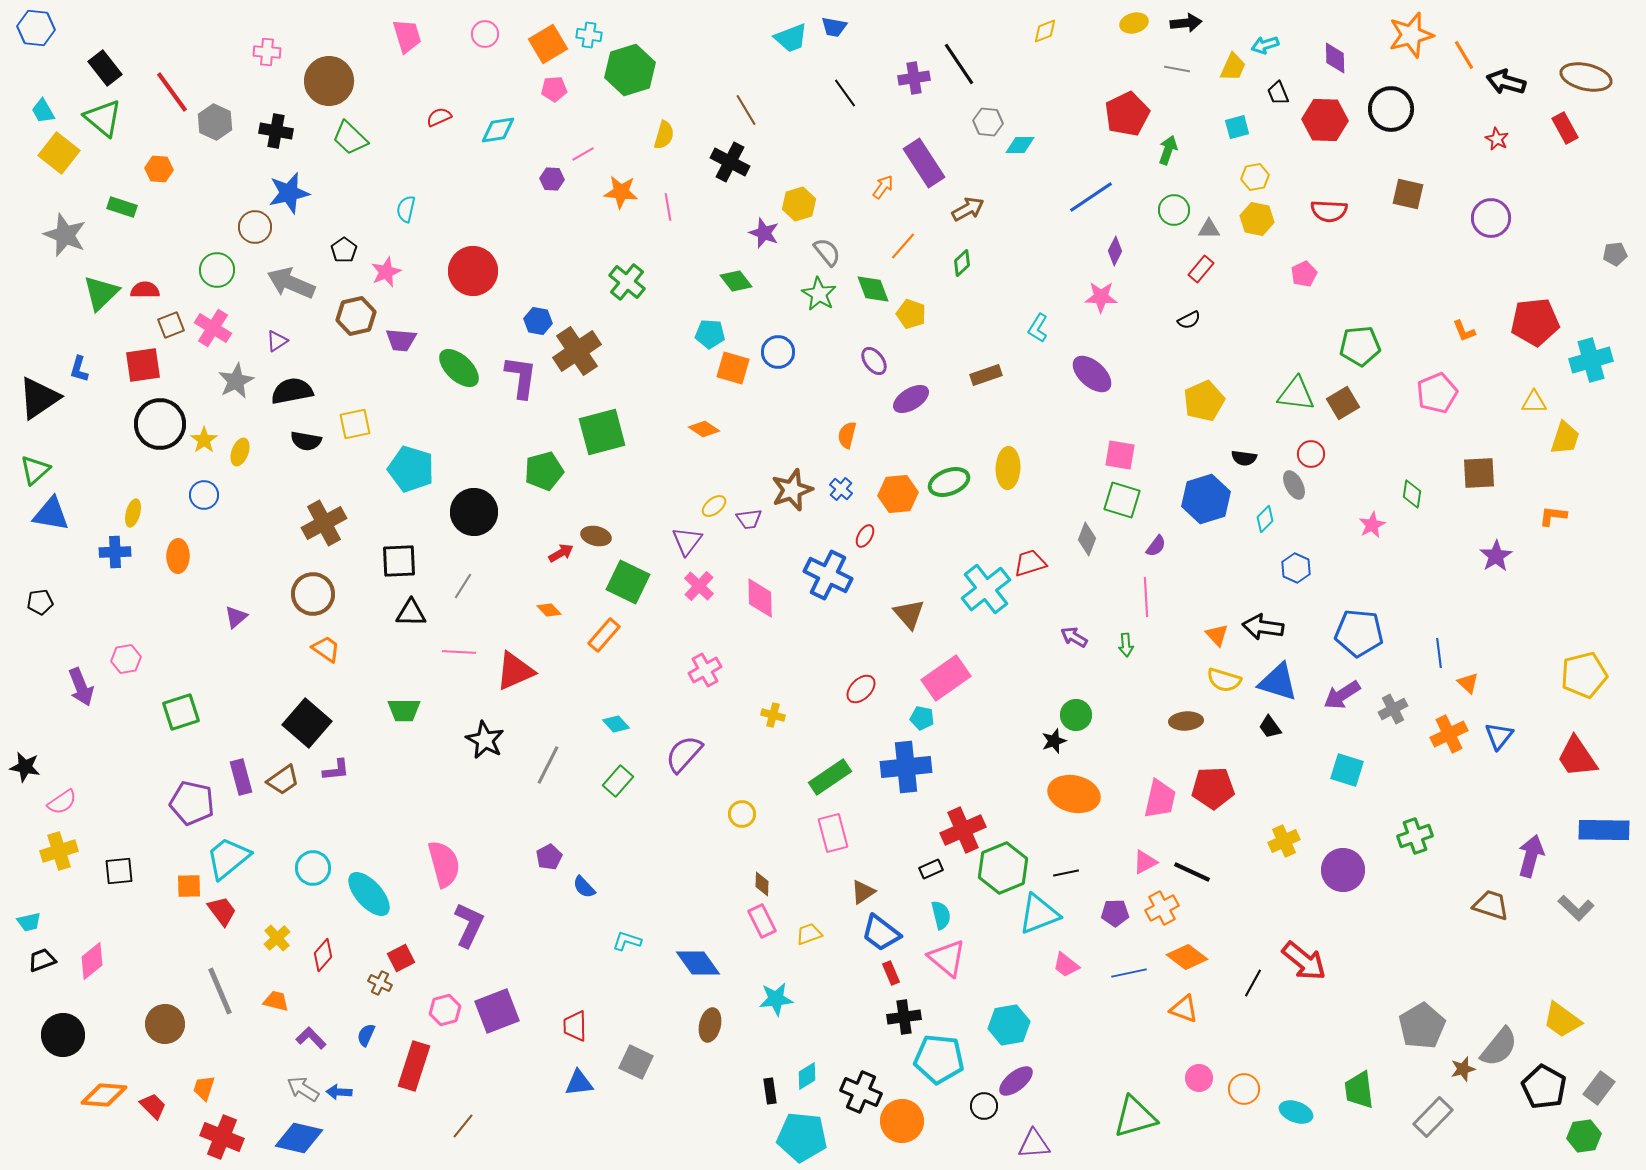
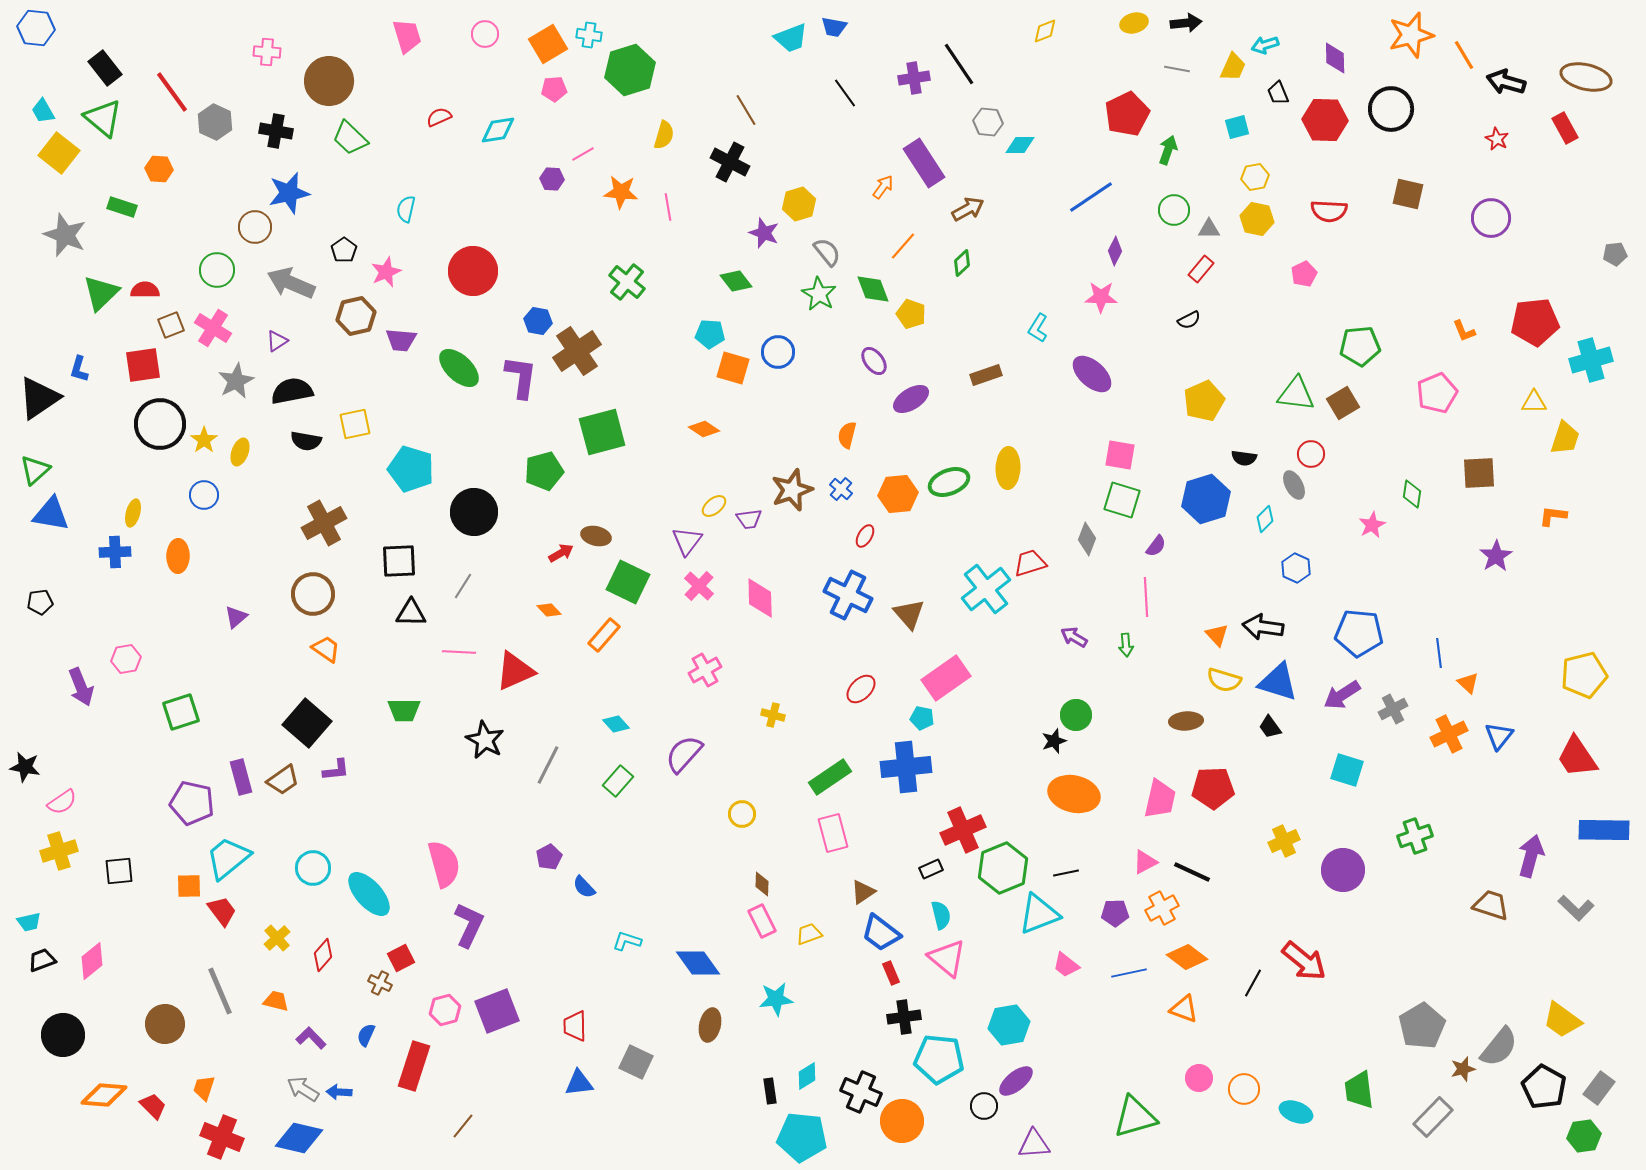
blue cross at (828, 575): moved 20 px right, 20 px down
